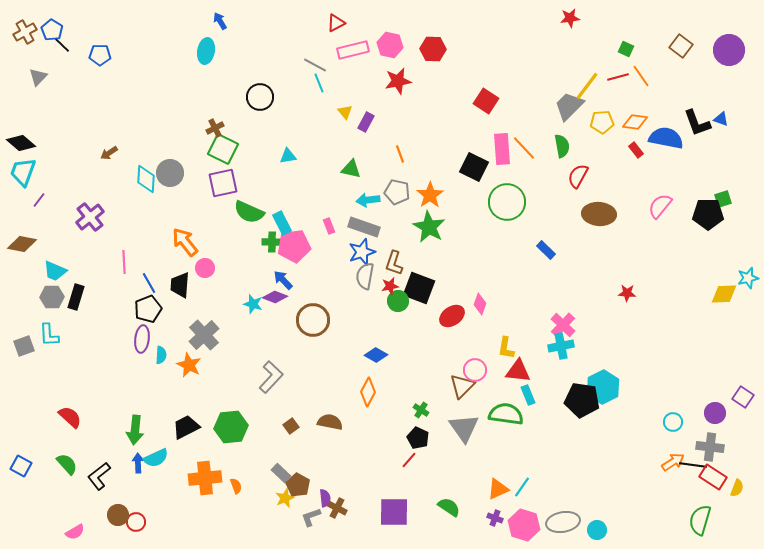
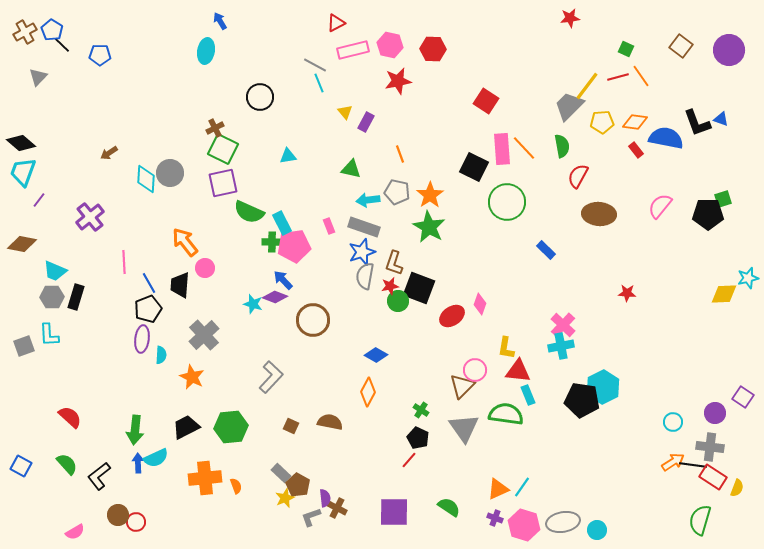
orange star at (189, 365): moved 3 px right, 12 px down
brown square at (291, 426): rotated 28 degrees counterclockwise
